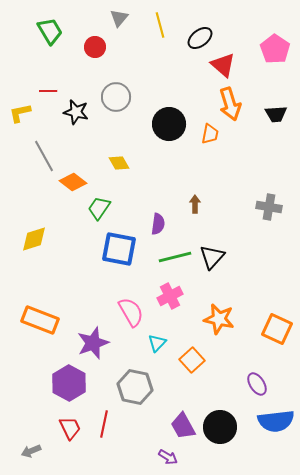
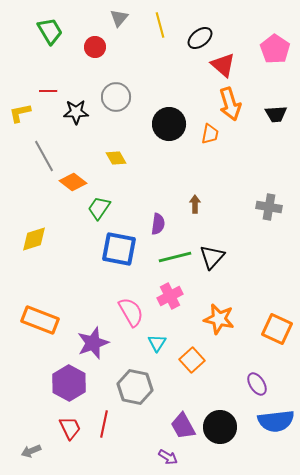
black star at (76, 112): rotated 15 degrees counterclockwise
yellow diamond at (119, 163): moved 3 px left, 5 px up
cyan triangle at (157, 343): rotated 12 degrees counterclockwise
